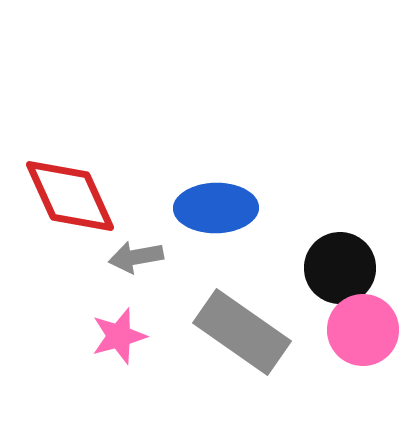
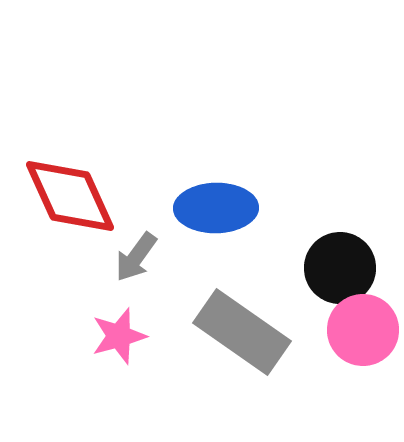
gray arrow: rotated 44 degrees counterclockwise
